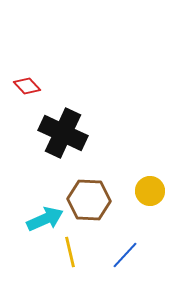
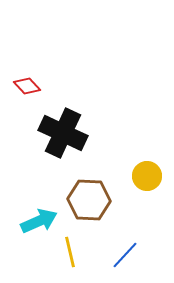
yellow circle: moved 3 px left, 15 px up
cyan arrow: moved 6 px left, 2 px down
